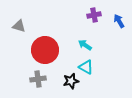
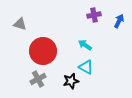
blue arrow: rotated 56 degrees clockwise
gray triangle: moved 1 px right, 2 px up
red circle: moved 2 px left, 1 px down
gray cross: rotated 21 degrees counterclockwise
